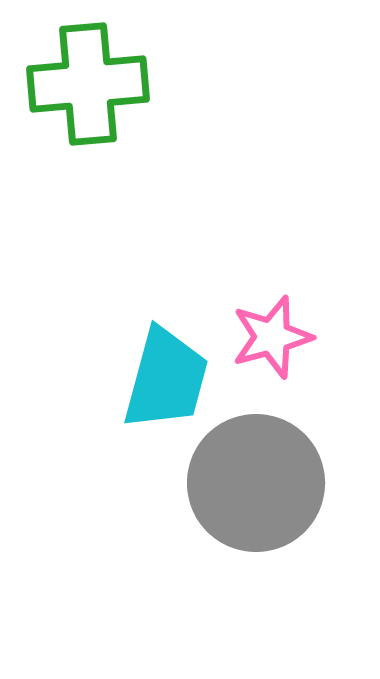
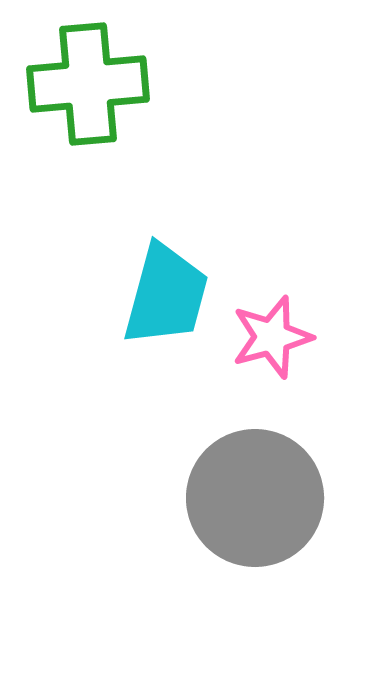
cyan trapezoid: moved 84 px up
gray circle: moved 1 px left, 15 px down
